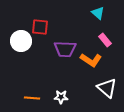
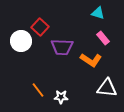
cyan triangle: rotated 24 degrees counterclockwise
red square: rotated 36 degrees clockwise
pink rectangle: moved 2 px left, 2 px up
purple trapezoid: moved 3 px left, 2 px up
white triangle: rotated 35 degrees counterclockwise
orange line: moved 6 px right, 8 px up; rotated 49 degrees clockwise
